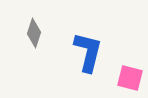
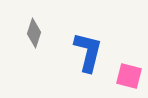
pink square: moved 1 px left, 2 px up
